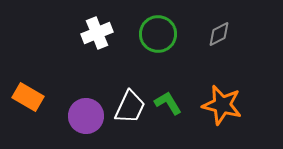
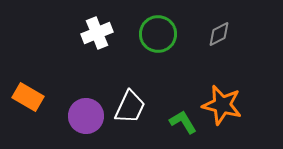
green L-shape: moved 15 px right, 19 px down
